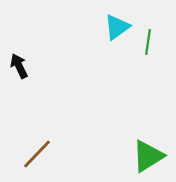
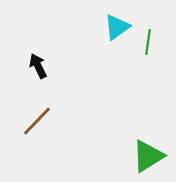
black arrow: moved 19 px right
brown line: moved 33 px up
